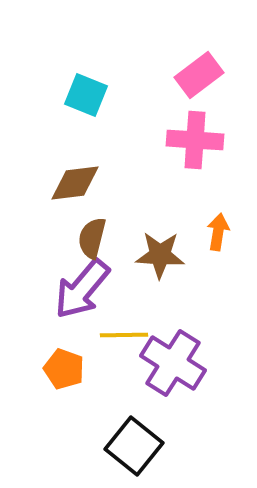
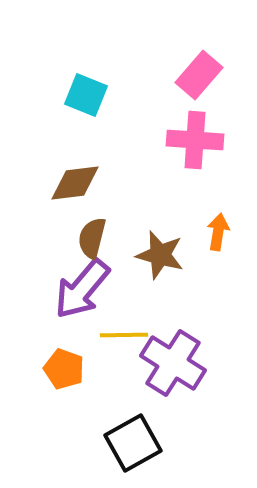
pink rectangle: rotated 12 degrees counterclockwise
brown star: rotated 12 degrees clockwise
black square: moved 1 px left, 3 px up; rotated 22 degrees clockwise
